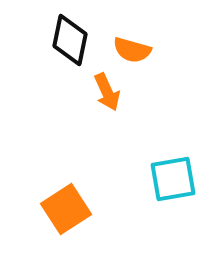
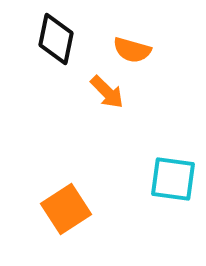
black diamond: moved 14 px left, 1 px up
orange arrow: rotated 21 degrees counterclockwise
cyan square: rotated 18 degrees clockwise
